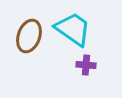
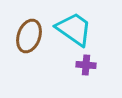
cyan trapezoid: moved 1 px right
